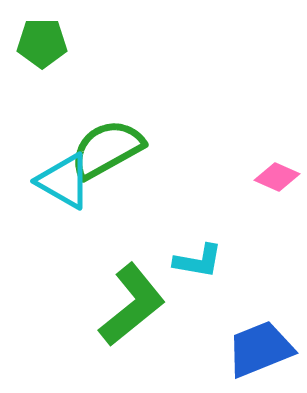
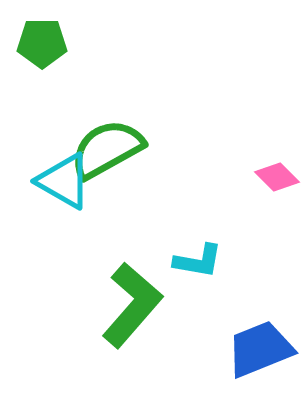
pink diamond: rotated 21 degrees clockwise
green L-shape: rotated 10 degrees counterclockwise
